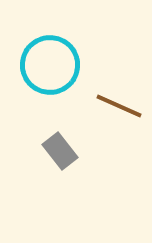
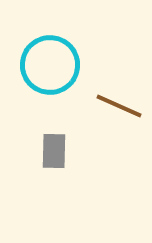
gray rectangle: moved 6 px left; rotated 39 degrees clockwise
